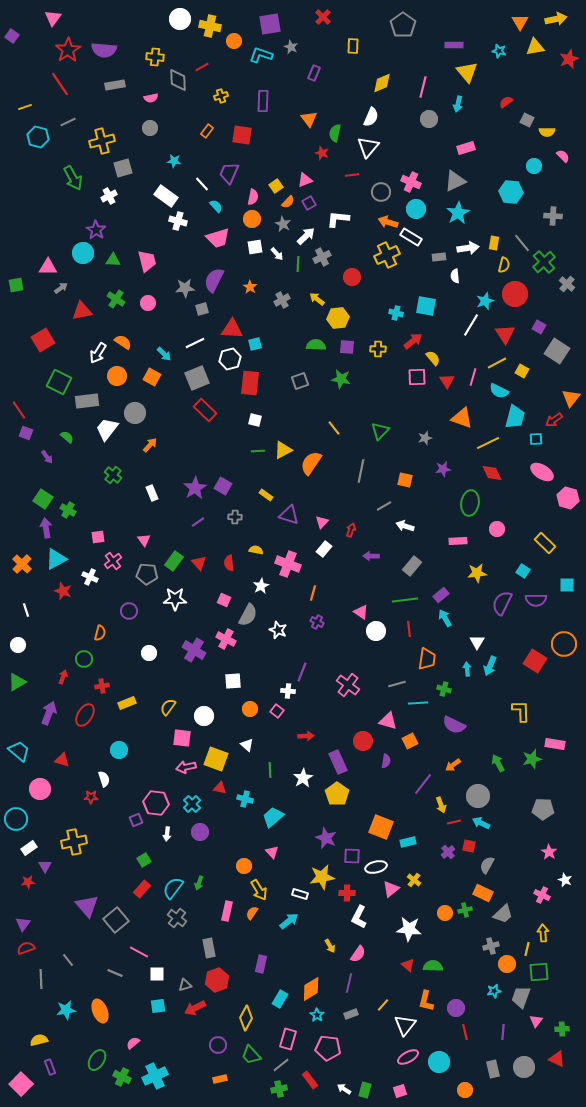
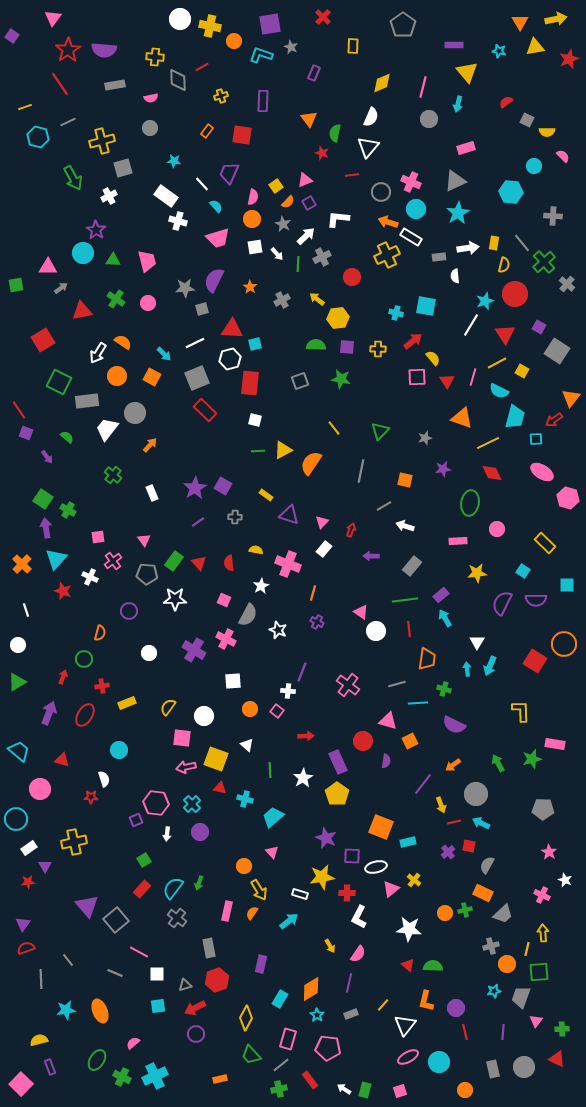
cyan triangle at (56, 559): rotated 20 degrees counterclockwise
gray circle at (478, 796): moved 2 px left, 2 px up
purple circle at (218, 1045): moved 22 px left, 11 px up
